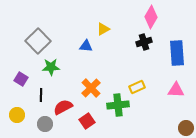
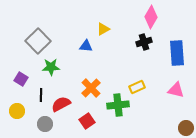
pink triangle: rotated 12 degrees clockwise
red semicircle: moved 2 px left, 3 px up
yellow circle: moved 4 px up
